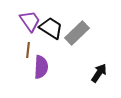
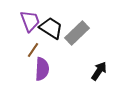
purple trapezoid: rotated 15 degrees clockwise
brown line: moved 5 px right; rotated 28 degrees clockwise
purple semicircle: moved 1 px right, 2 px down
black arrow: moved 2 px up
